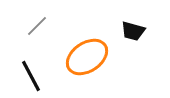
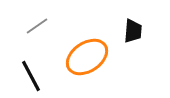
gray line: rotated 10 degrees clockwise
black trapezoid: rotated 100 degrees counterclockwise
